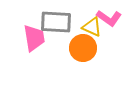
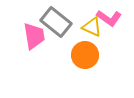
gray rectangle: rotated 36 degrees clockwise
pink trapezoid: moved 2 px up
orange circle: moved 2 px right, 7 px down
